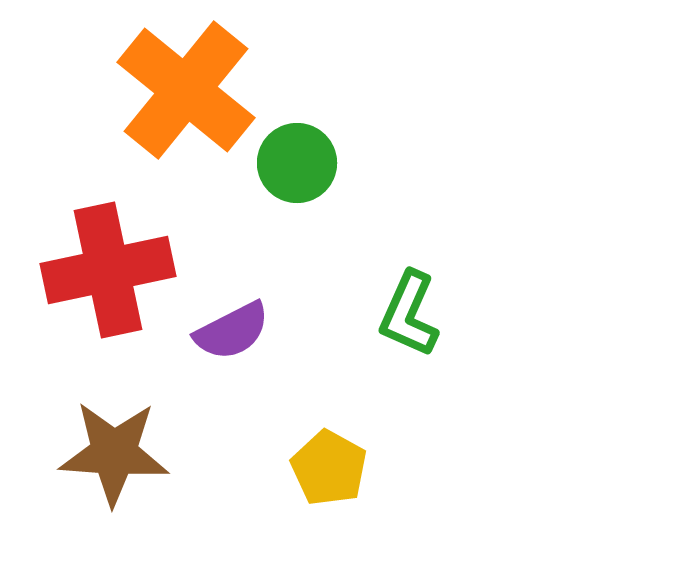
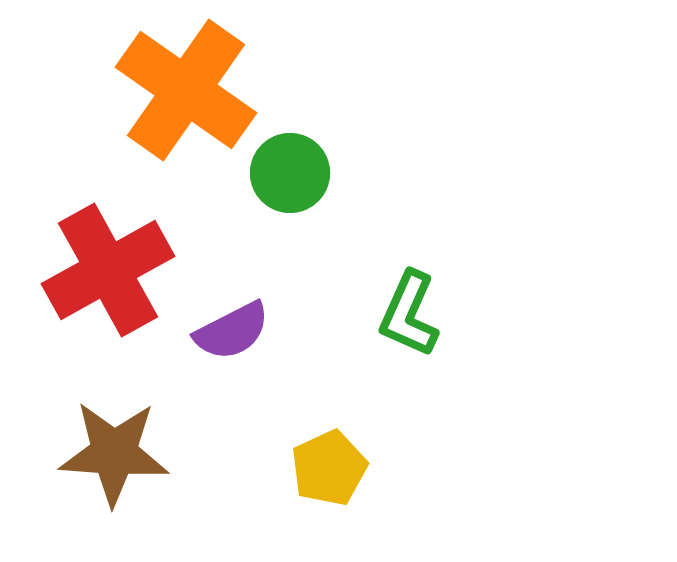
orange cross: rotated 4 degrees counterclockwise
green circle: moved 7 px left, 10 px down
red cross: rotated 17 degrees counterclockwise
yellow pentagon: rotated 18 degrees clockwise
